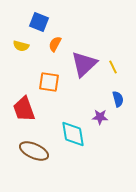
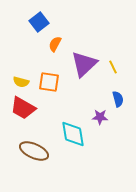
blue square: rotated 30 degrees clockwise
yellow semicircle: moved 36 px down
red trapezoid: moved 1 px left, 1 px up; rotated 40 degrees counterclockwise
